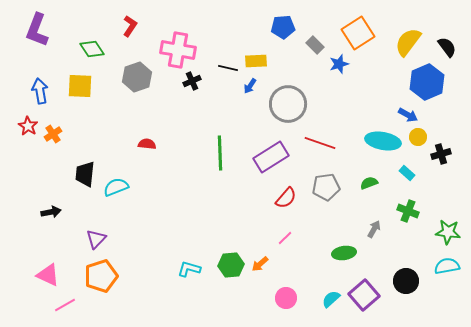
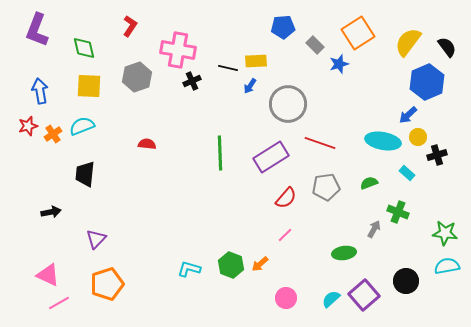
green diamond at (92, 49): moved 8 px left, 1 px up; rotated 20 degrees clockwise
yellow square at (80, 86): moved 9 px right
blue arrow at (408, 115): rotated 108 degrees clockwise
red star at (28, 126): rotated 24 degrees clockwise
black cross at (441, 154): moved 4 px left, 1 px down
cyan semicircle at (116, 187): moved 34 px left, 61 px up
green cross at (408, 211): moved 10 px left, 1 px down
green star at (448, 232): moved 3 px left, 1 px down
pink line at (285, 238): moved 3 px up
green hexagon at (231, 265): rotated 25 degrees clockwise
orange pentagon at (101, 276): moved 6 px right, 8 px down
pink line at (65, 305): moved 6 px left, 2 px up
